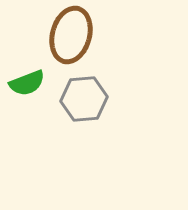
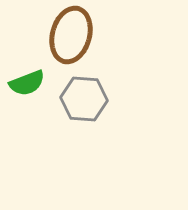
gray hexagon: rotated 9 degrees clockwise
